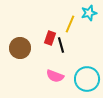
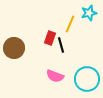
brown circle: moved 6 px left
